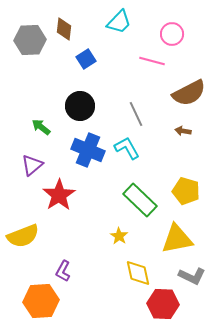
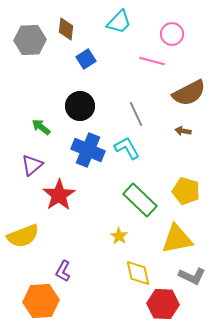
brown diamond: moved 2 px right
